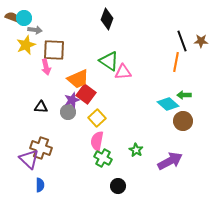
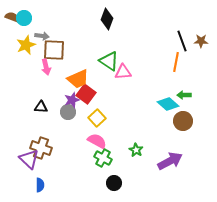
gray arrow: moved 7 px right, 6 px down
pink semicircle: rotated 108 degrees clockwise
black circle: moved 4 px left, 3 px up
